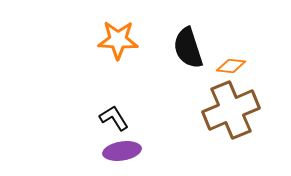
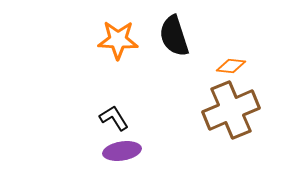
black semicircle: moved 14 px left, 12 px up
